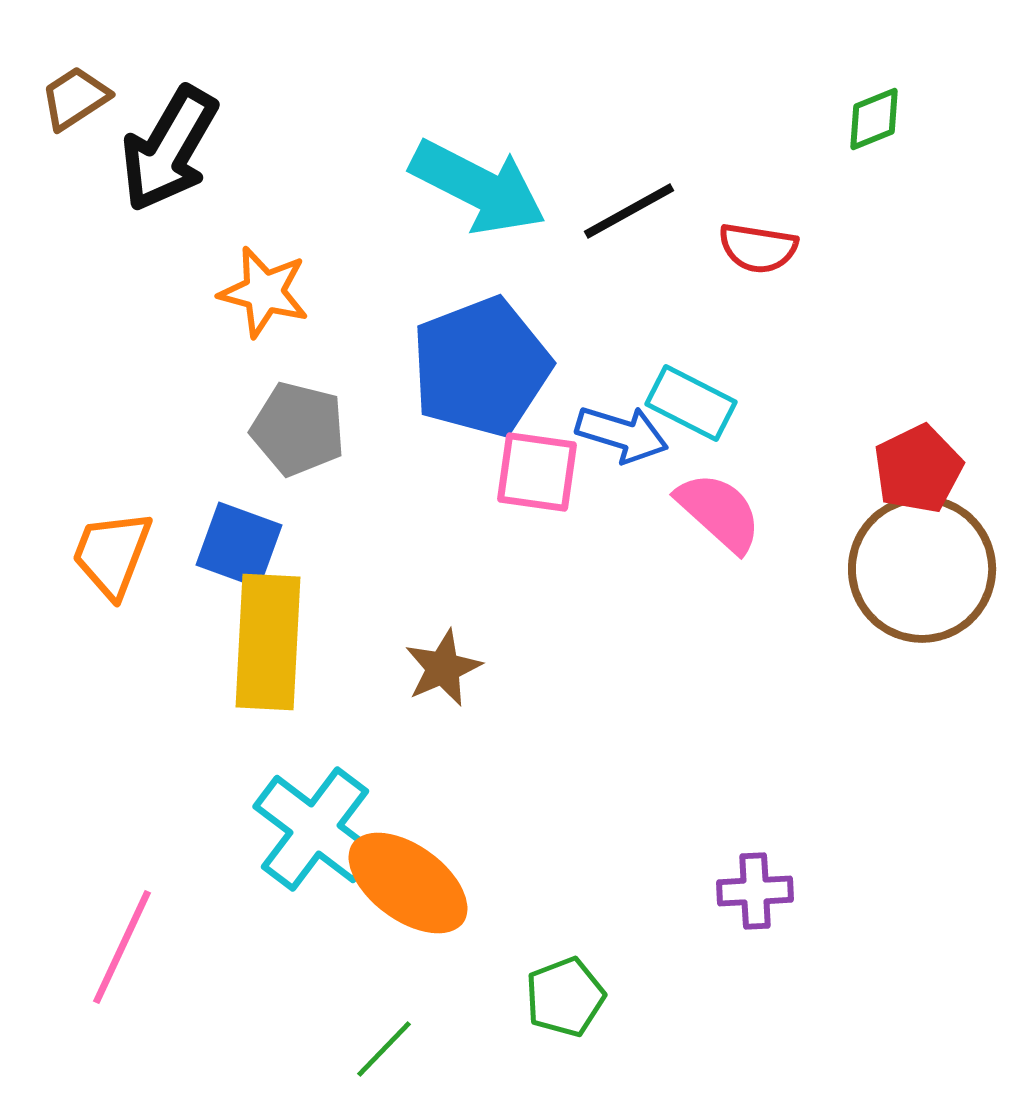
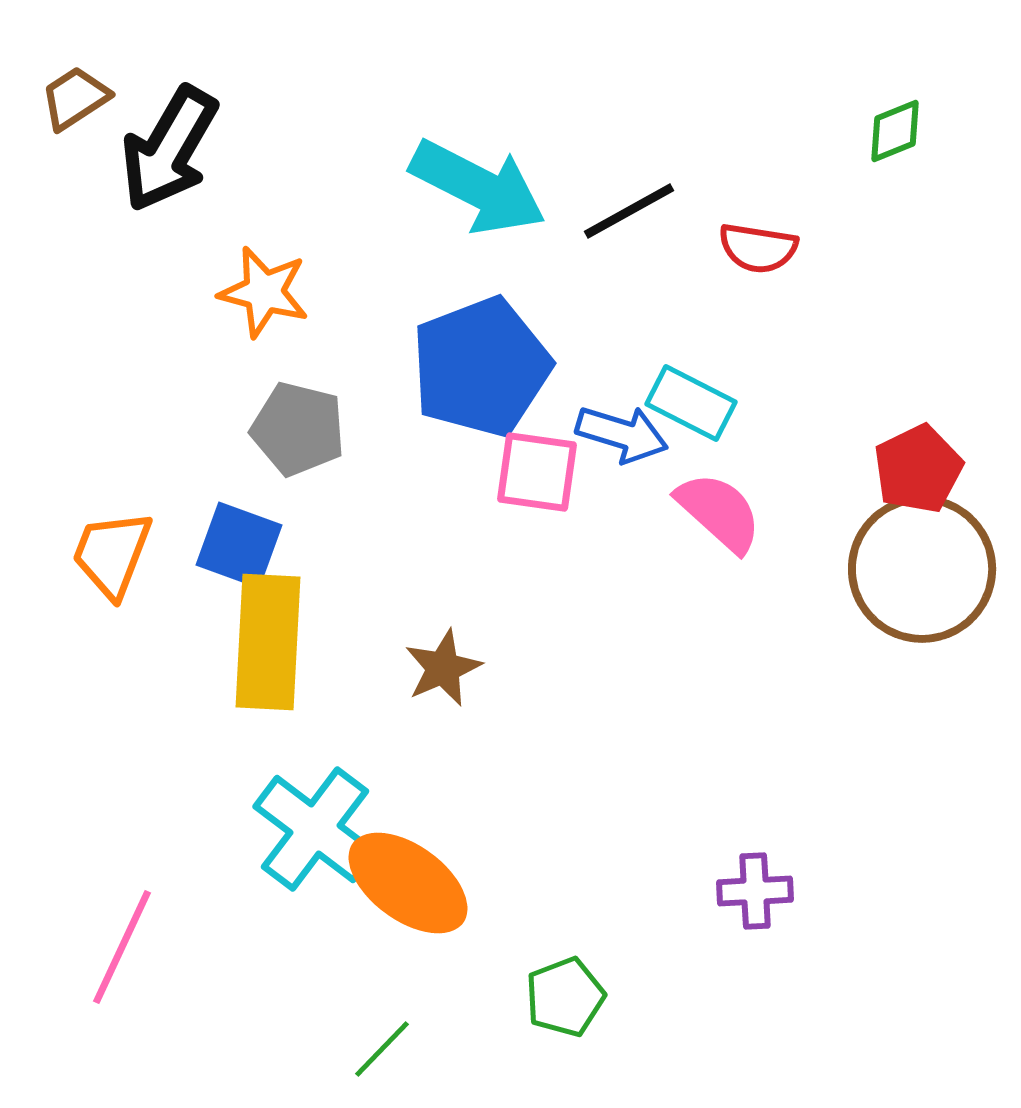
green diamond: moved 21 px right, 12 px down
green line: moved 2 px left
